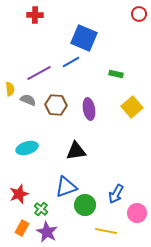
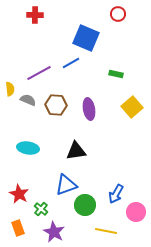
red circle: moved 21 px left
blue square: moved 2 px right
blue line: moved 1 px down
cyan ellipse: moved 1 px right; rotated 25 degrees clockwise
blue triangle: moved 2 px up
red star: rotated 24 degrees counterclockwise
pink circle: moved 1 px left, 1 px up
orange rectangle: moved 4 px left; rotated 49 degrees counterclockwise
purple star: moved 7 px right
